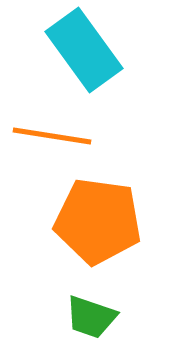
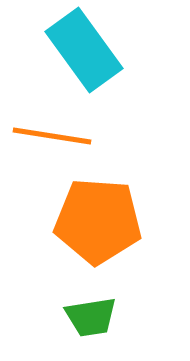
orange pentagon: rotated 4 degrees counterclockwise
green trapezoid: rotated 28 degrees counterclockwise
